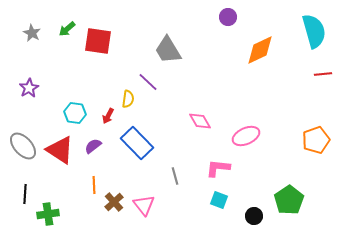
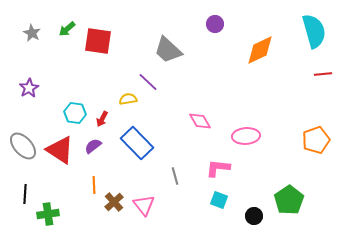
purple circle: moved 13 px left, 7 px down
gray trapezoid: rotated 16 degrees counterclockwise
yellow semicircle: rotated 108 degrees counterclockwise
red arrow: moved 6 px left, 3 px down
pink ellipse: rotated 20 degrees clockwise
